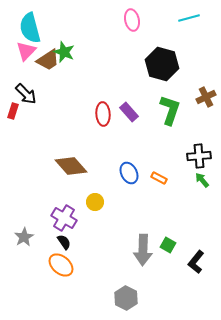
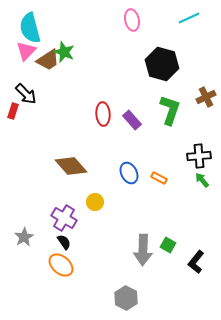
cyan line: rotated 10 degrees counterclockwise
purple rectangle: moved 3 px right, 8 px down
